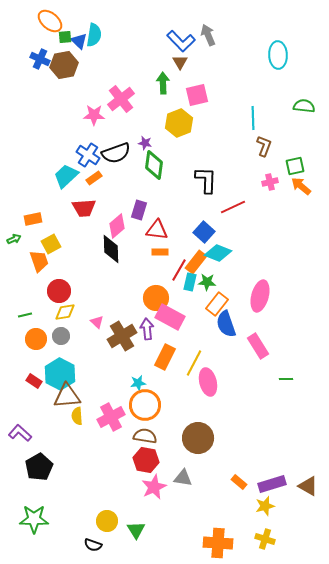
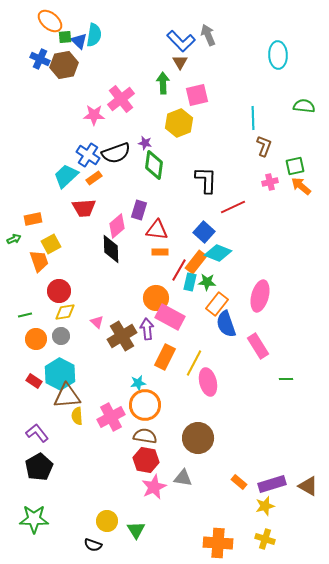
purple L-shape at (20, 433): moved 17 px right; rotated 10 degrees clockwise
